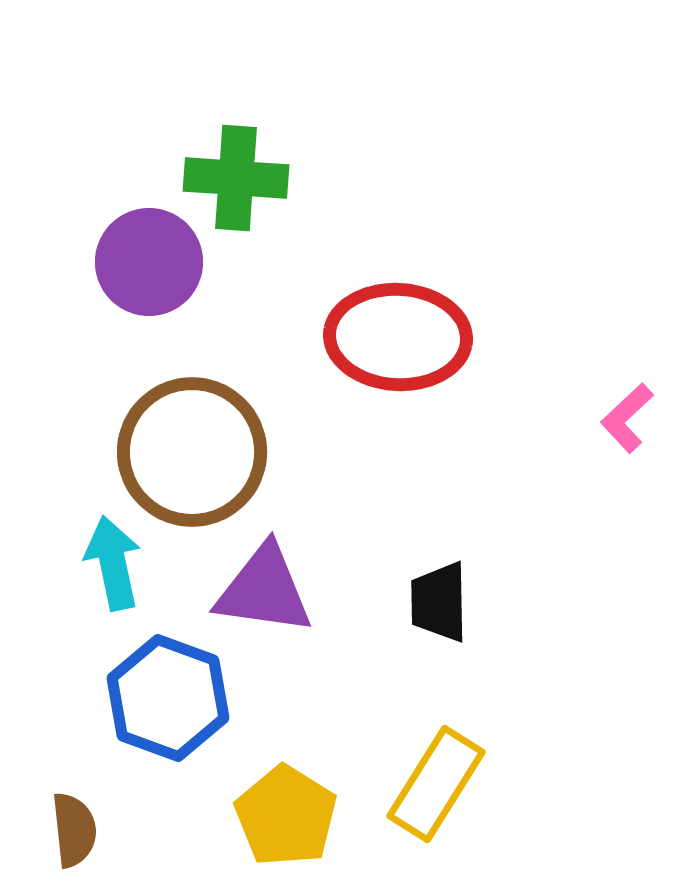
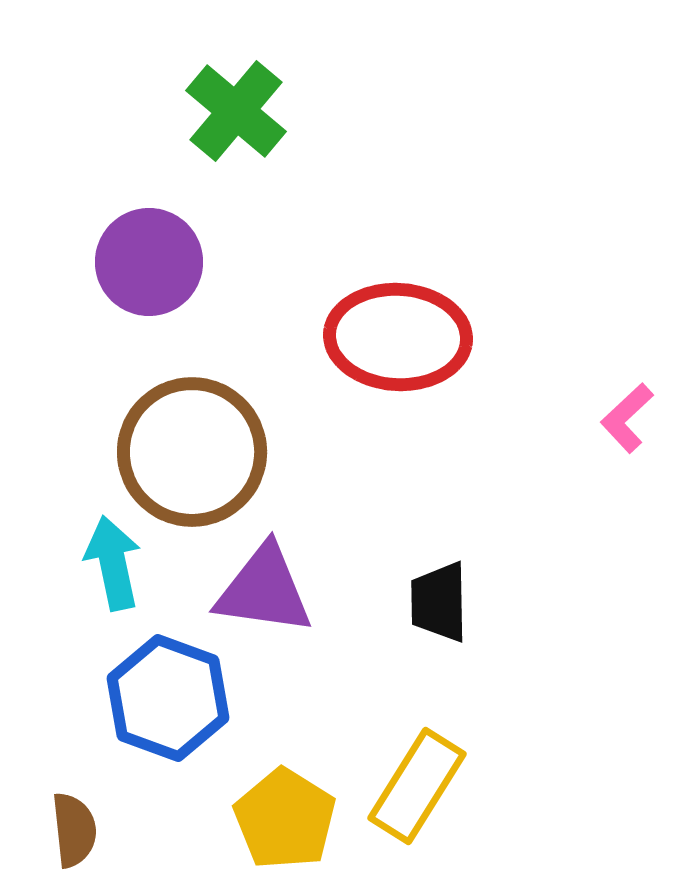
green cross: moved 67 px up; rotated 36 degrees clockwise
yellow rectangle: moved 19 px left, 2 px down
yellow pentagon: moved 1 px left, 3 px down
